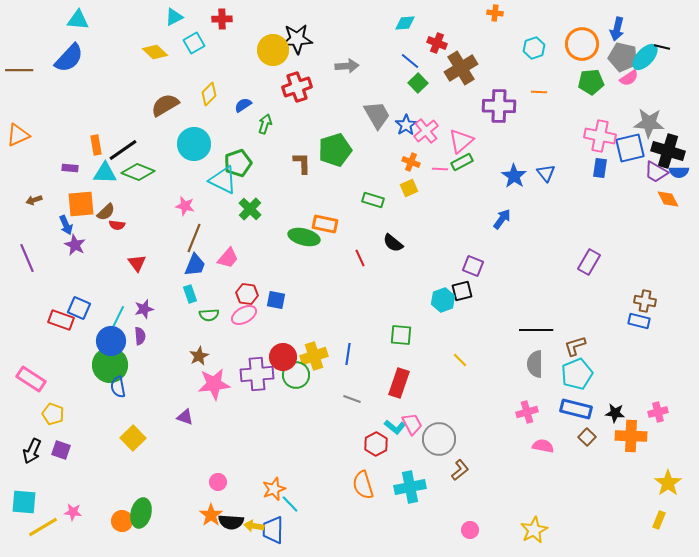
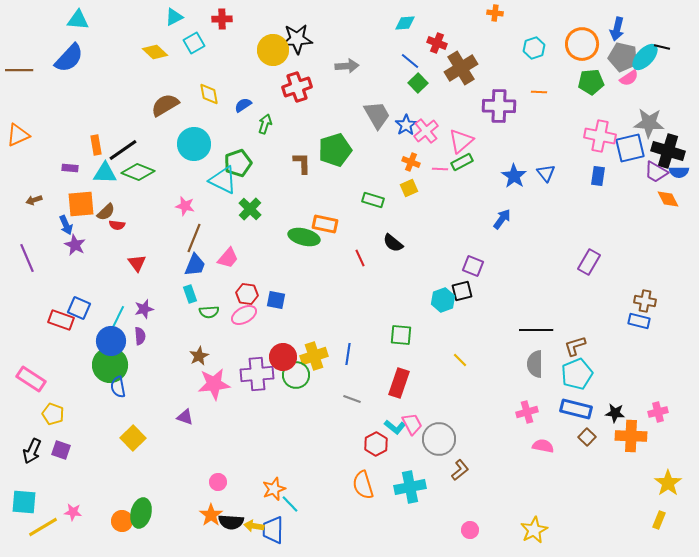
yellow diamond at (209, 94): rotated 55 degrees counterclockwise
blue rectangle at (600, 168): moved 2 px left, 8 px down
green semicircle at (209, 315): moved 3 px up
